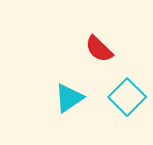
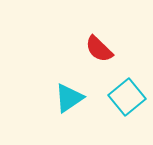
cyan square: rotated 6 degrees clockwise
